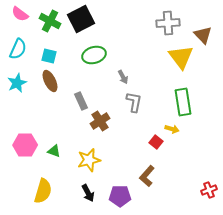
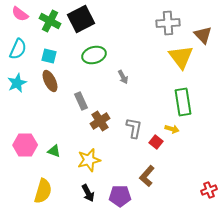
gray L-shape: moved 26 px down
